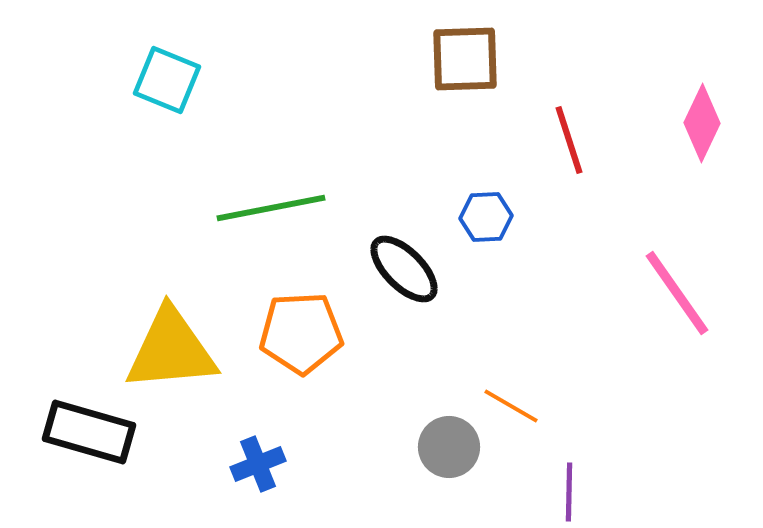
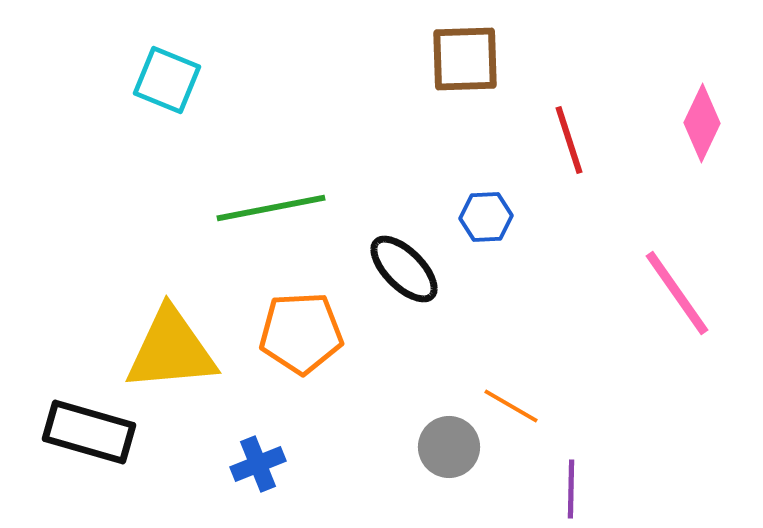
purple line: moved 2 px right, 3 px up
